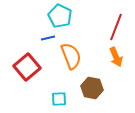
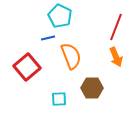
brown hexagon: rotated 10 degrees counterclockwise
